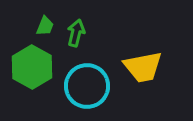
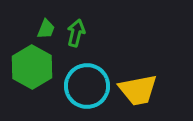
green trapezoid: moved 1 px right, 3 px down
yellow trapezoid: moved 5 px left, 23 px down
